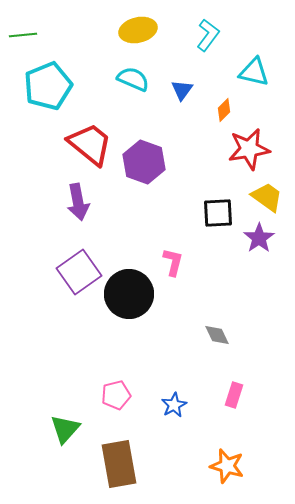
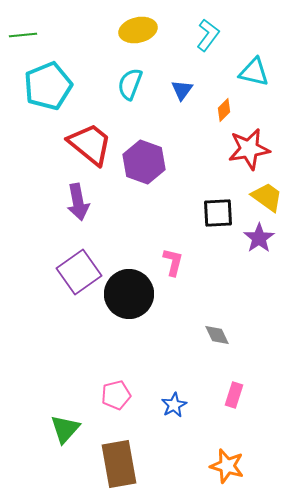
cyan semicircle: moved 3 px left, 5 px down; rotated 92 degrees counterclockwise
